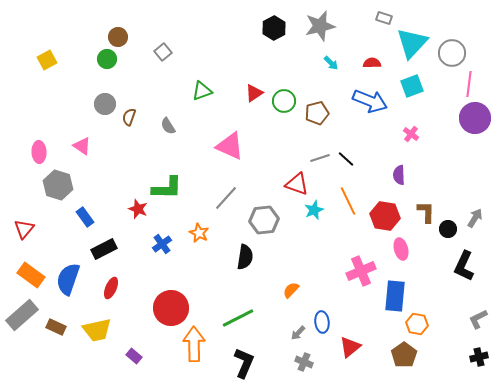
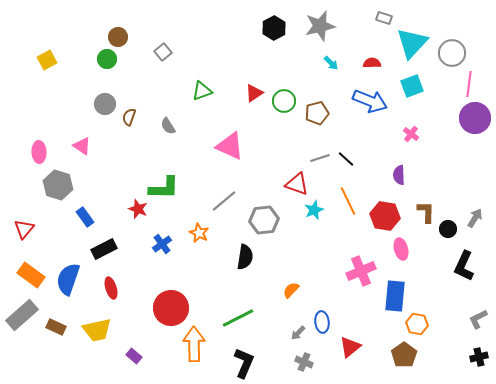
green L-shape at (167, 188): moved 3 px left
gray line at (226, 198): moved 2 px left, 3 px down; rotated 8 degrees clockwise
red ellipse at (111, 288): rotated 40 degrees counterclockwise
